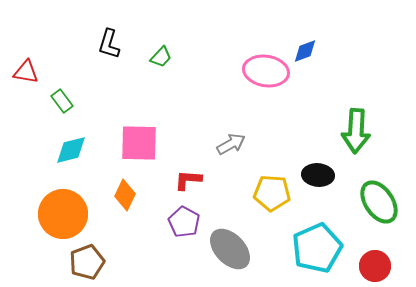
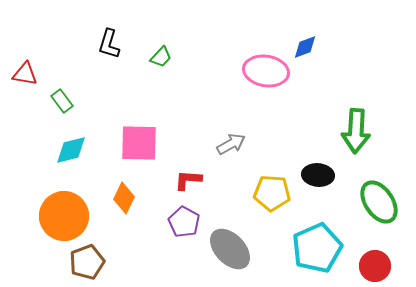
blue diamond: moved 4 px up
red triangle: moved 1 px left, 2 px down
orange diamond: moved 1 px left, 3 px down
orange circle: moved 1 px right, 2 px down
